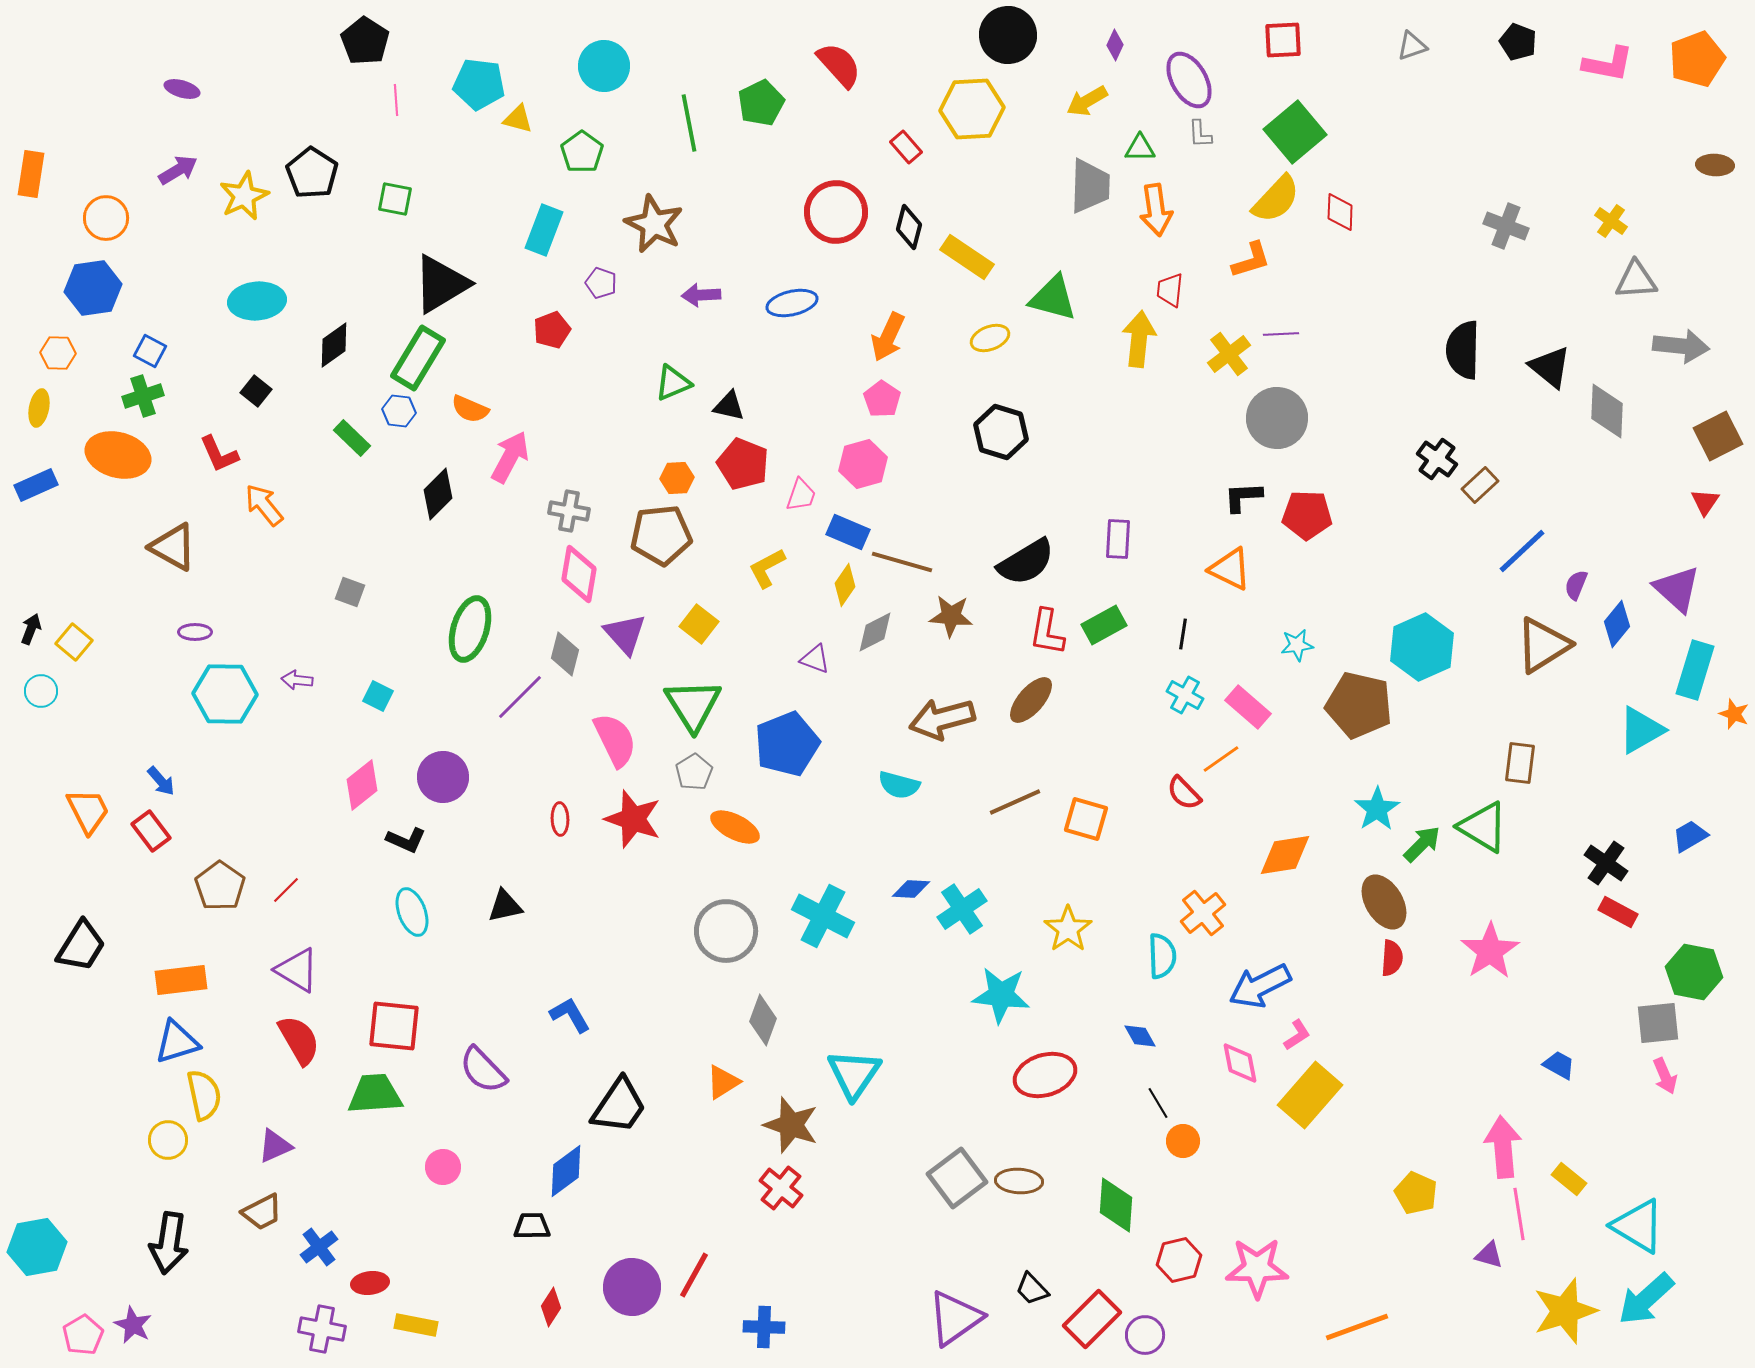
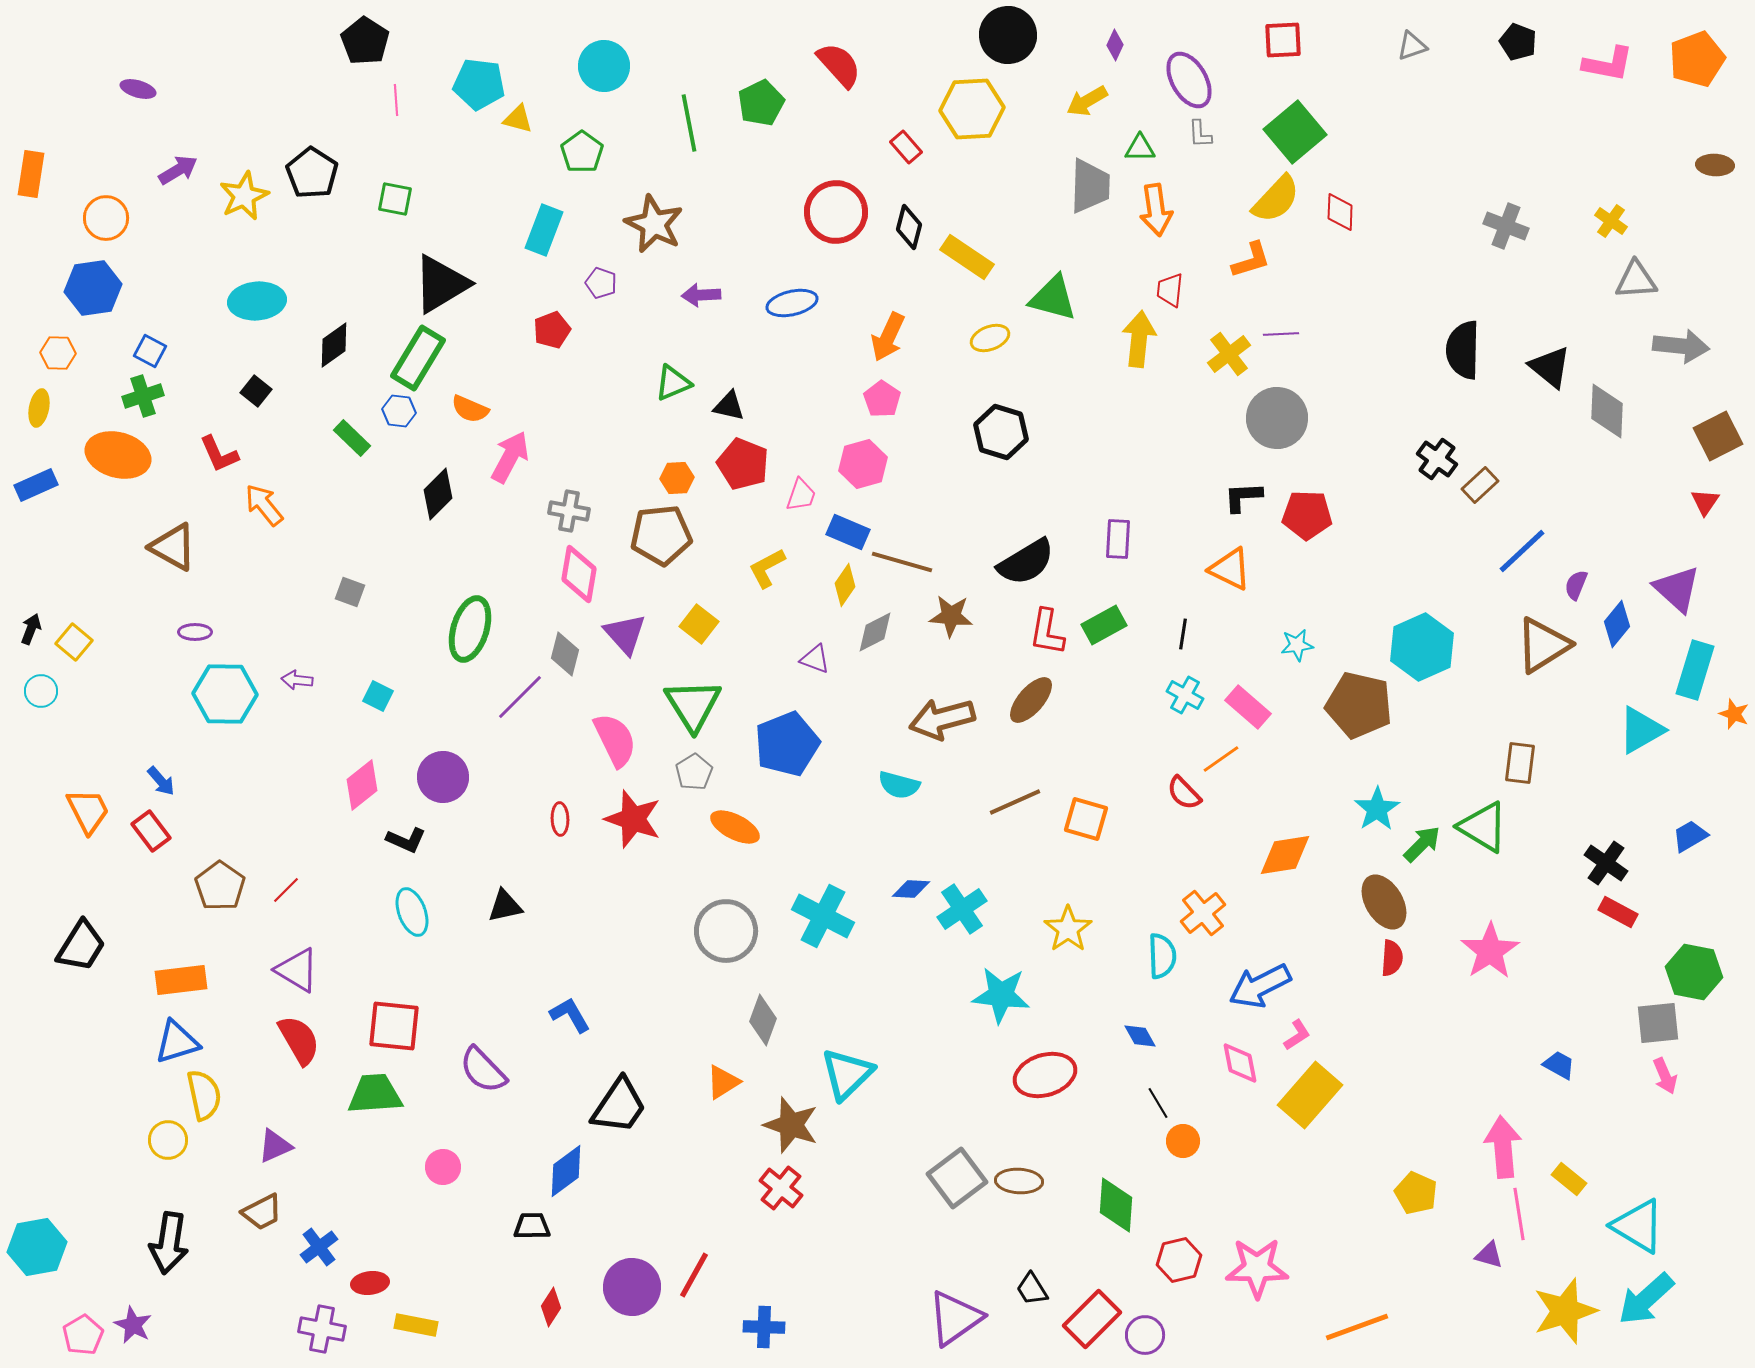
purple ellipse at (182, 89): moved 44 px left
cyan triangle at (854, 1074): moved 7 px left; rotated 12 degrees clockwise
black trapezoid at (1032, 1289): rotated 12 degrees clockwise
